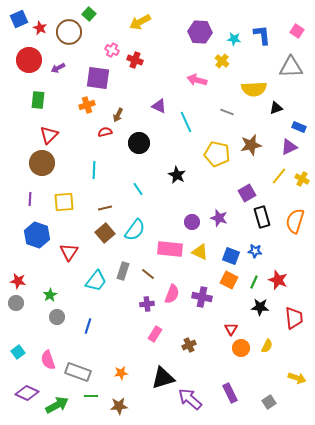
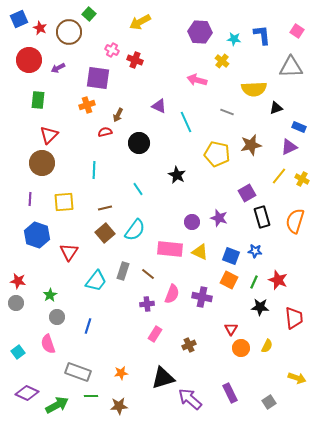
pink semicircle at (48, 360): moved 16 px up
